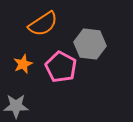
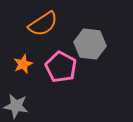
gray star: rotated 10 degrees clockwise
